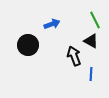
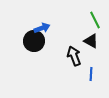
blue arrow: moved 10 px left, 4 px down
black circle: moved 6 px right, 4 px up
